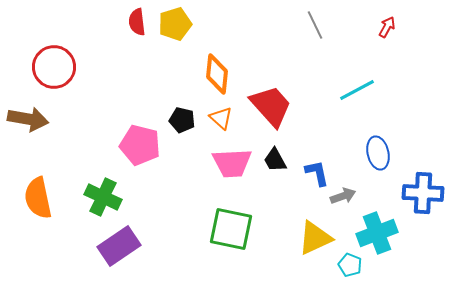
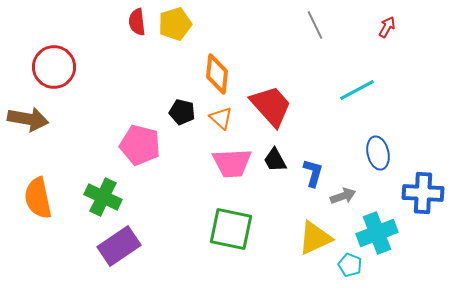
black pentagon: moved 8 px up
blue L-shape: moved 4 px left; rotated 28 degrees clockwise
